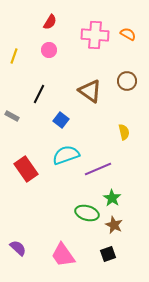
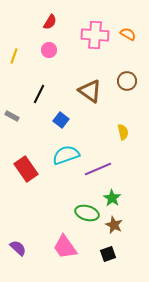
yellow semicircle: moved 1 px left
pink trapezoid: moved 2 px right, 8 px up
